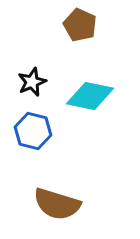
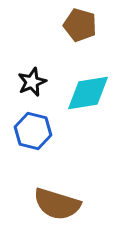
brown pentagon: rotated 8 degrees counterclockwise
cyan diamond: moved 2 px left, 3 px up; rotated 21 degrees counterclockwise
